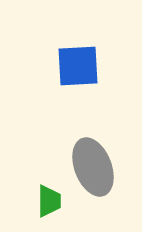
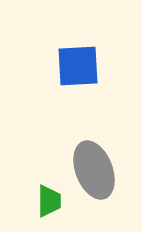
gray ellipse: moved 1 px right, 3 px down
